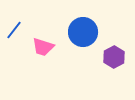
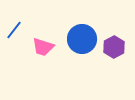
blue circle: moved 1 px left, 7 px down
purple hexagon: moved 10 px up
